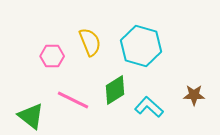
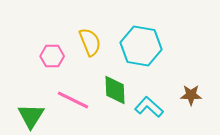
cyan hexagon: rotated 6 degrees counterclockwise
green diamond: rotated 60 degrees counterclockwise
brown star: moved 3 px left
green triangle: rotated 24 degrees clockwise
